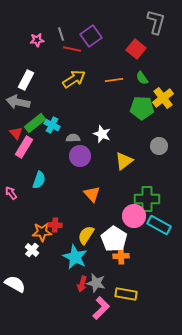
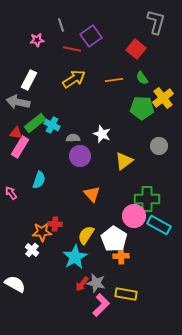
gray line: moved 9 px up
white rectangle: moved 3 px right
red triangle: rotated 40 degrees counterclockwise
pink rectangle: moved 4 px left
red cross: moved 1 px up
cyan star: rotated 15 degrees clockwise
red arrow: rotated 21 degrees clockwise
pink L-shape: moved 3 px up
